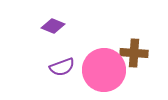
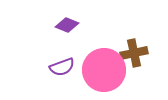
purple diamond: moved 14 px right, 1 px up
brown cross: rotated 16 degrees counterclockwise
